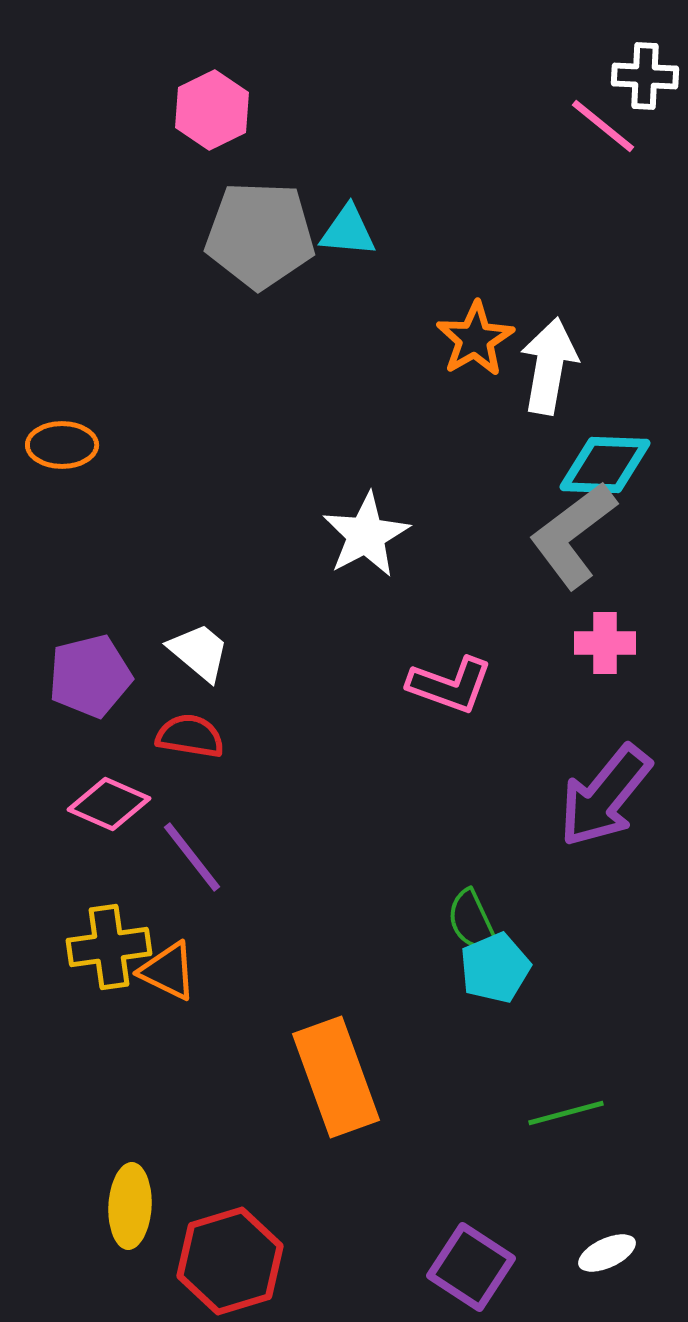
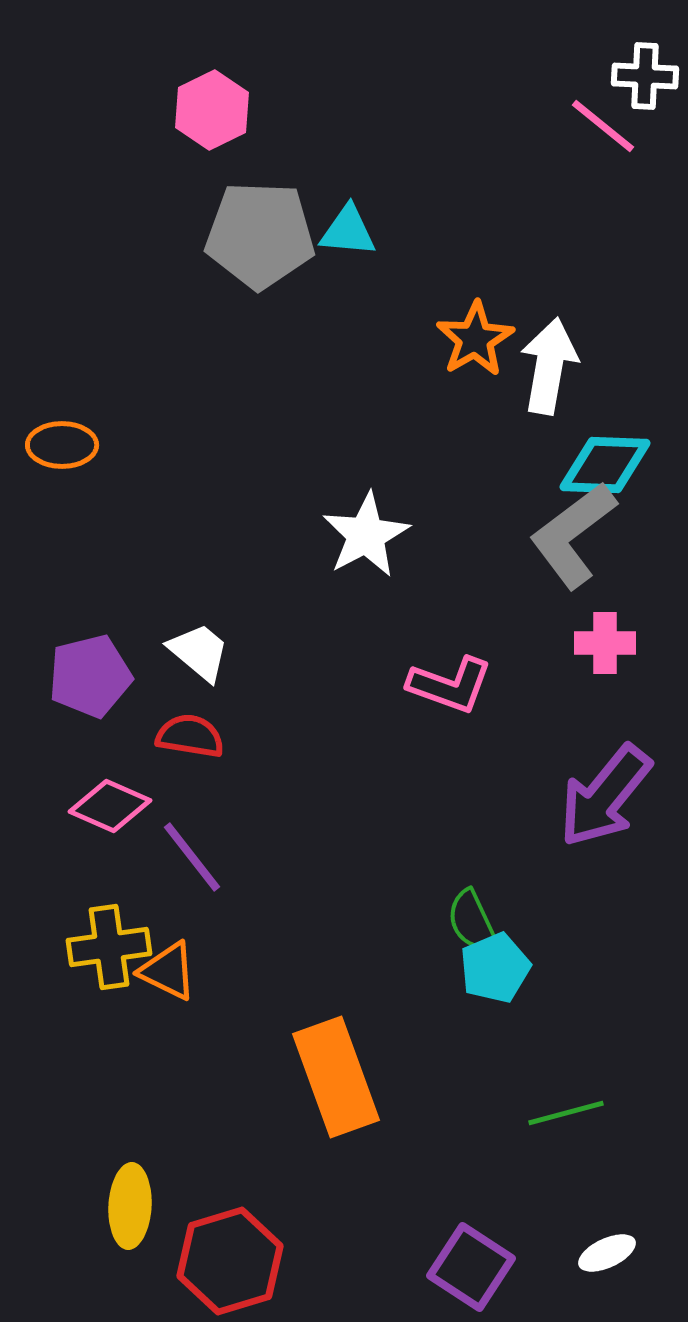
pink diamond: moved 1 px right, 2 px down
